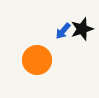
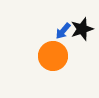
orange circle: moved 16 px right, 4 px up
